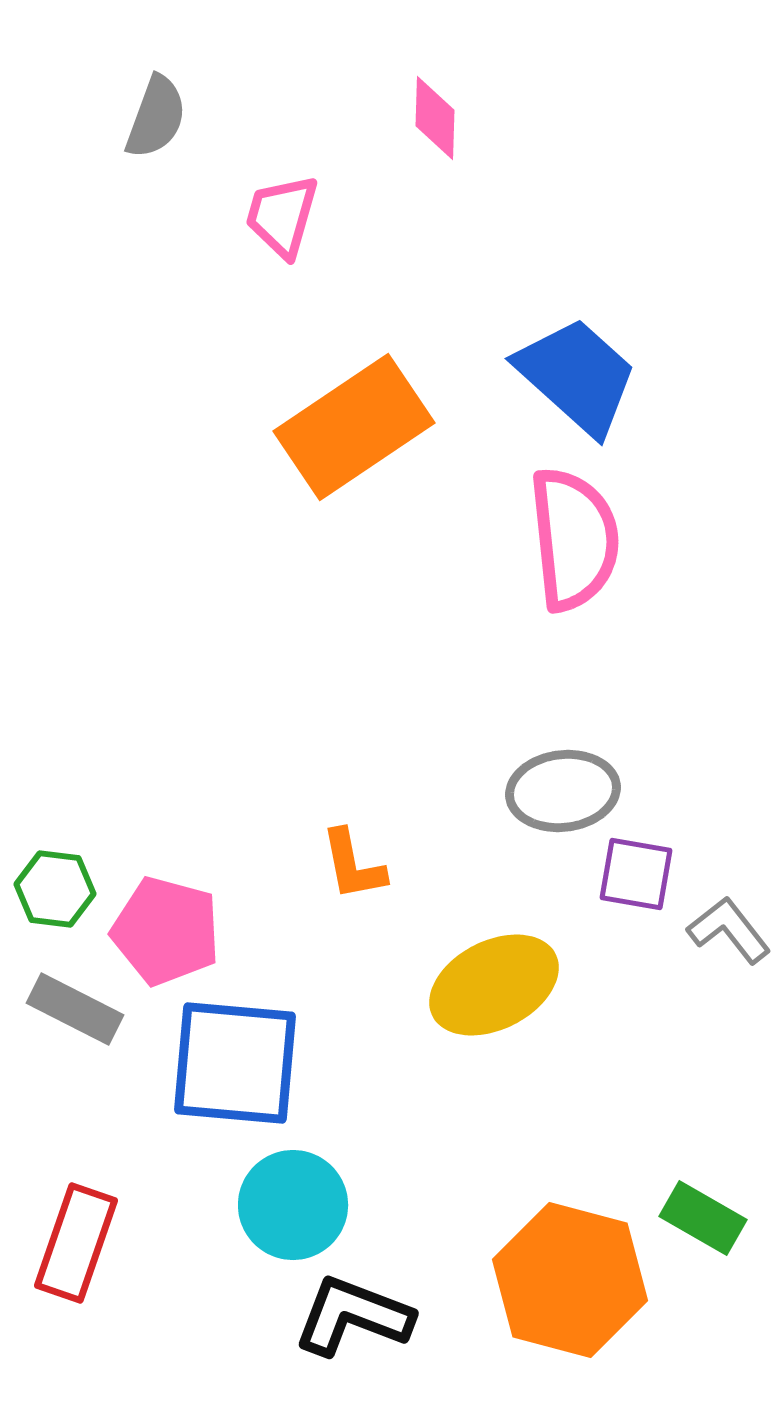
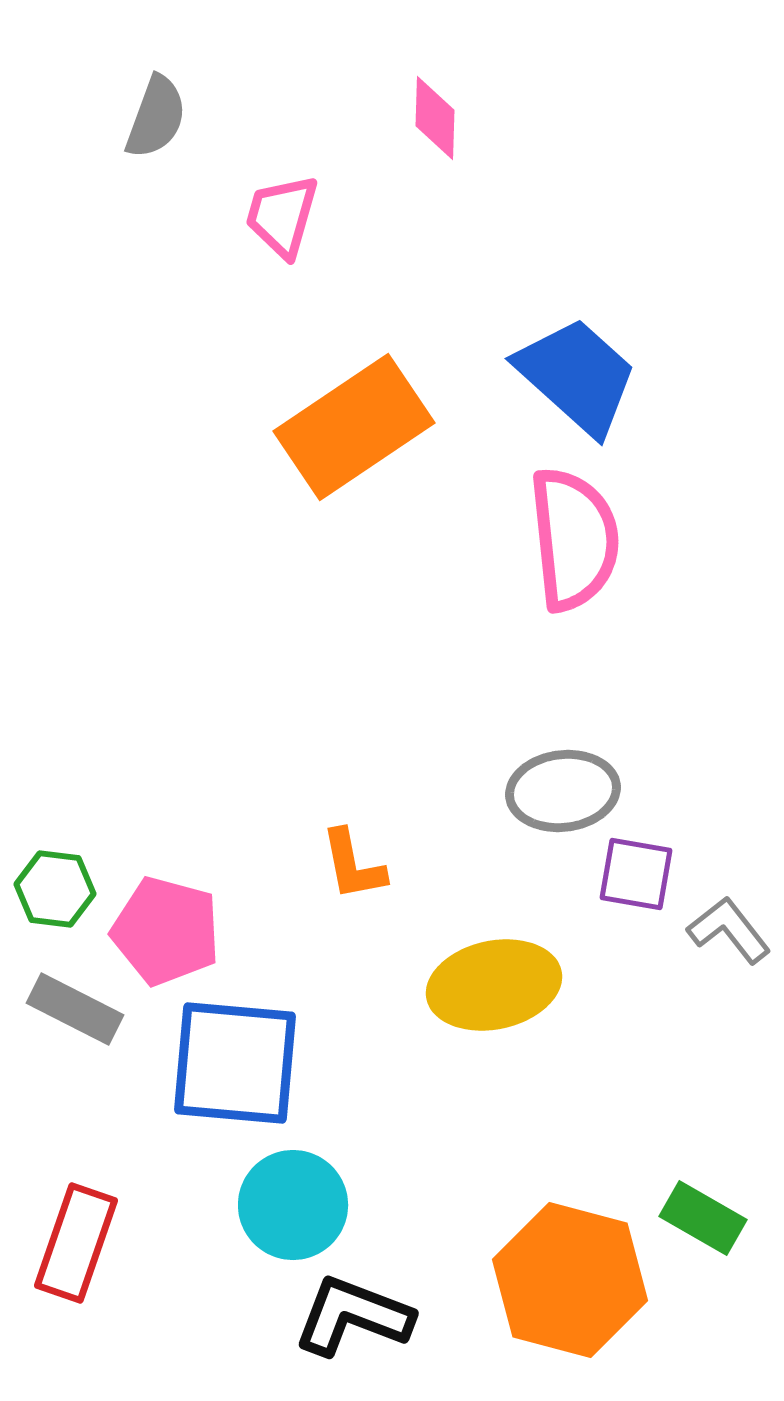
yellow ellipse: rotated 15 degrees clockwise
